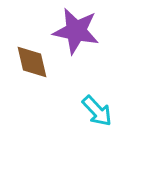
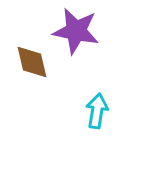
cyan arrow: rotated 128 degrees counterclockwise
